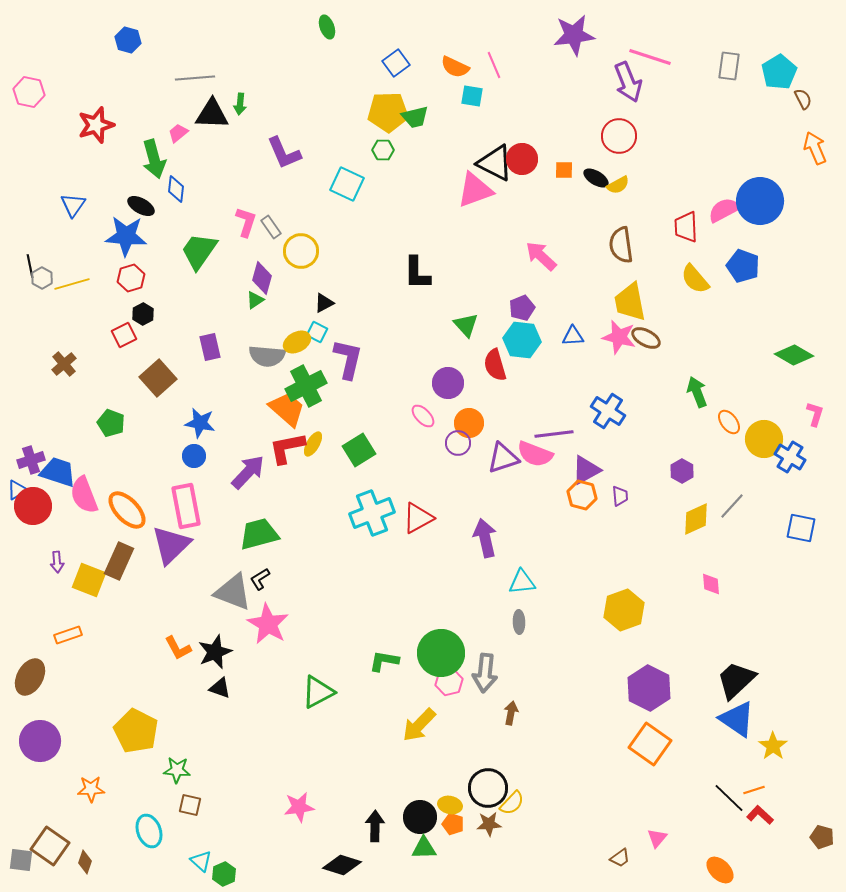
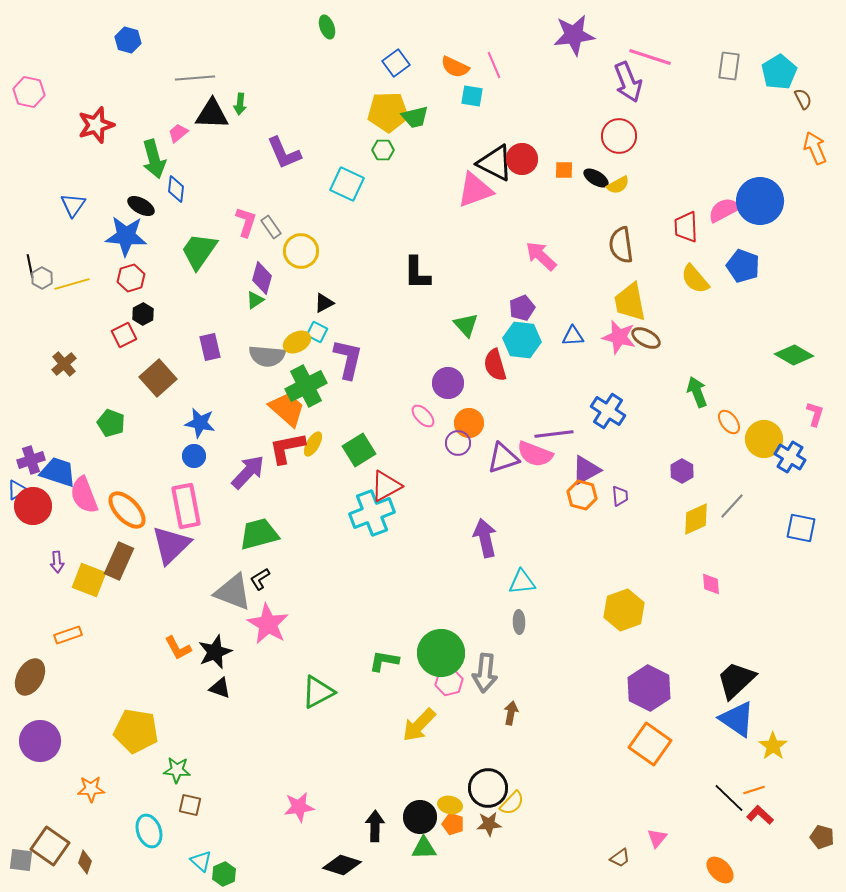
red triangle at (418, 518): moved 32 px left, 32 px up
yellow pentagon at (136, 731): rotated 18 degrees counterclockwise
